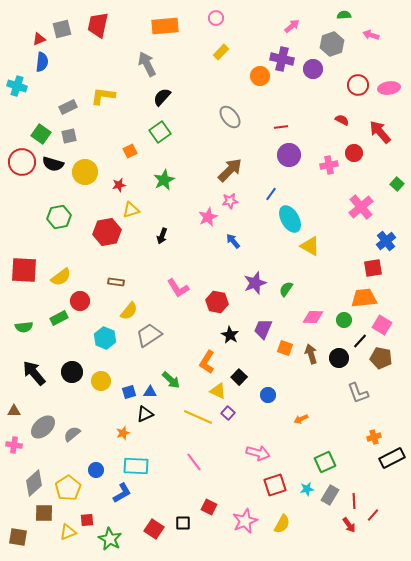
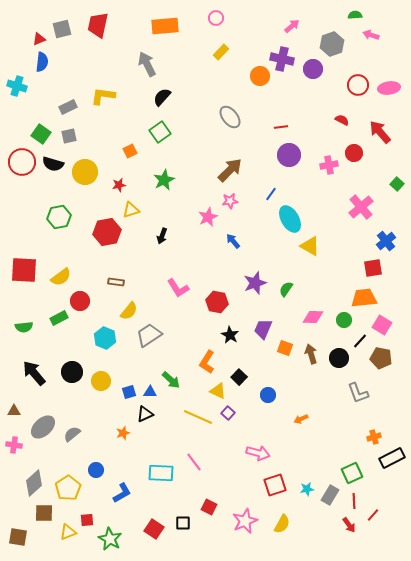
green semicircle at (344, 15): moved 11 px right
green square at (325, 462): moved 27 px right, 11 px down
cyan rectangle at (136, 466): moved 25 px right, 7 px down
